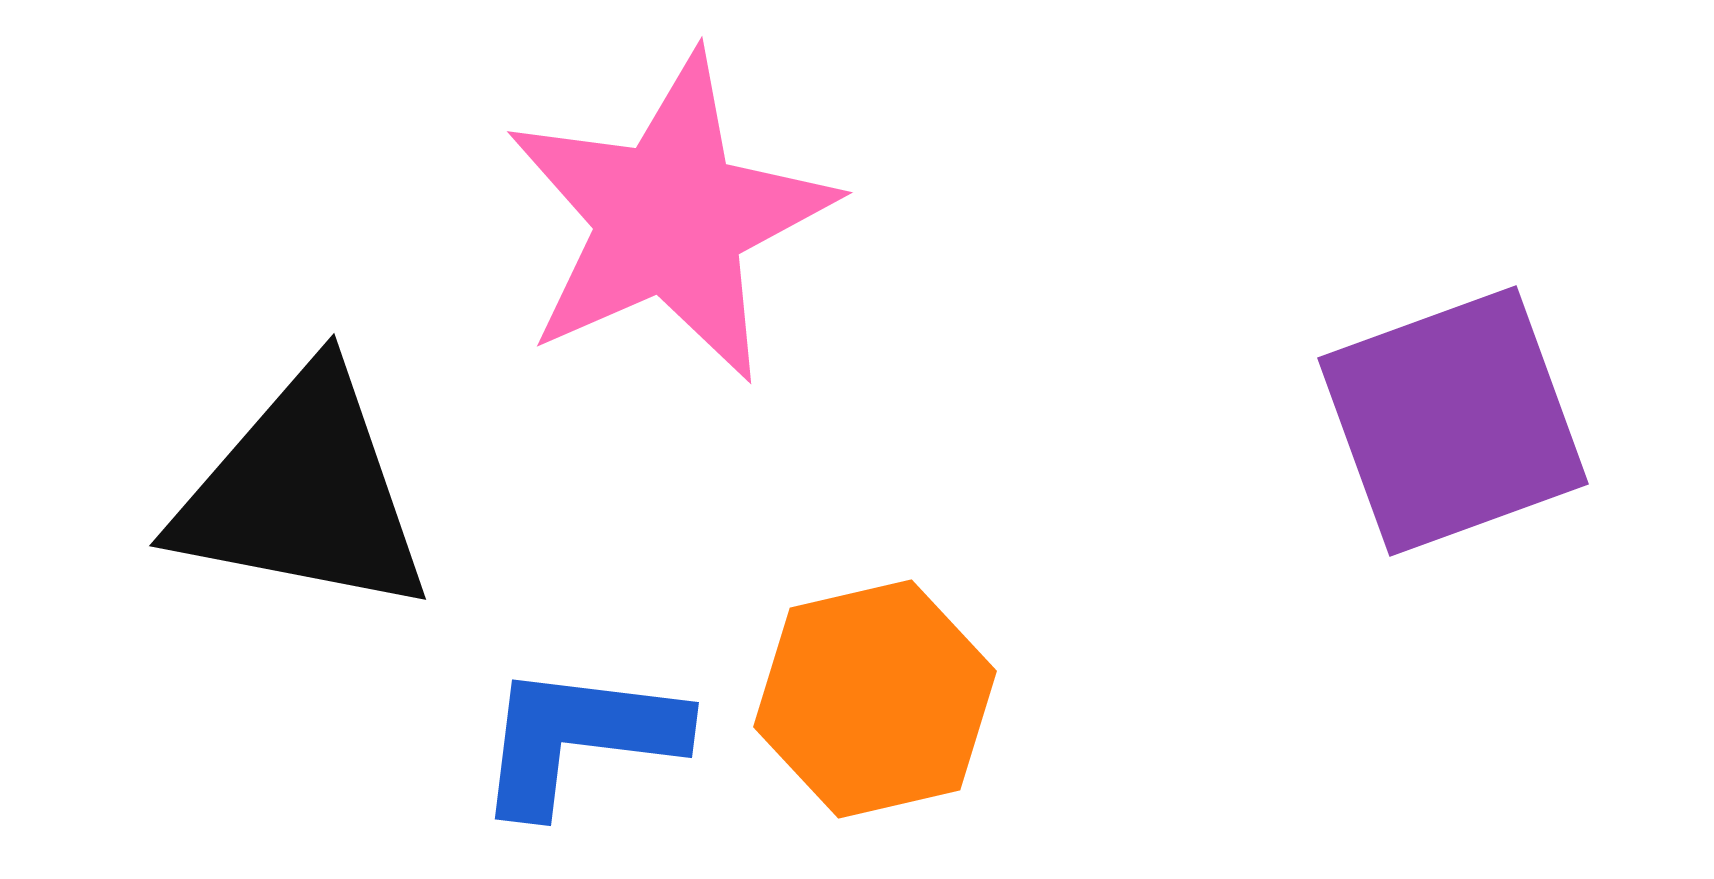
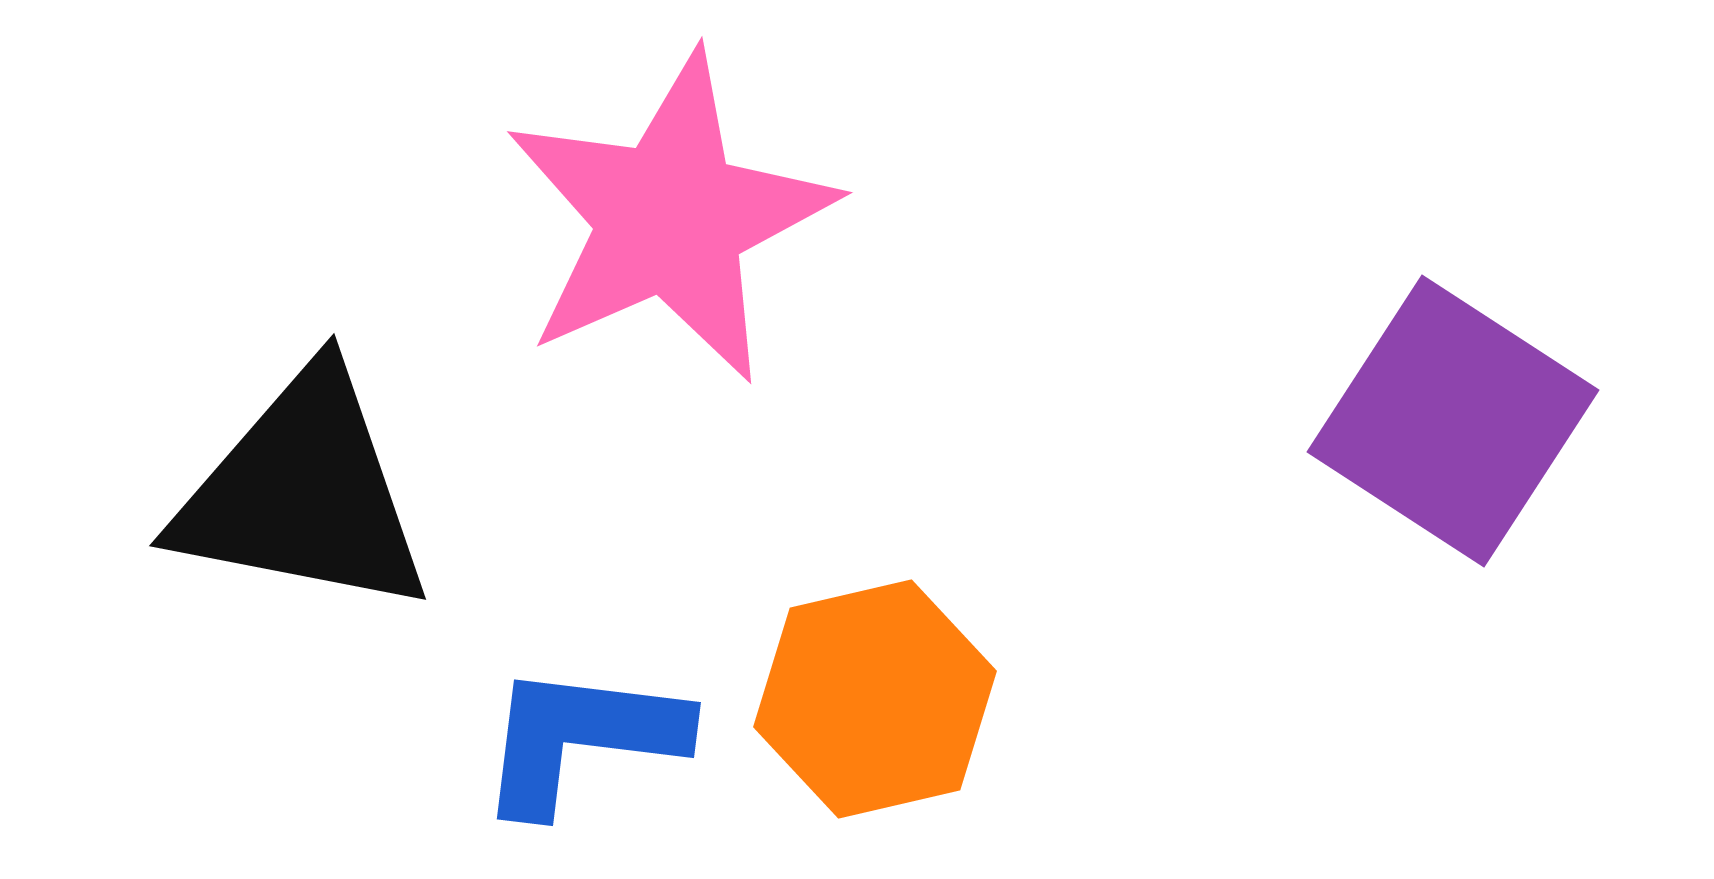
purple square: rotated 37 degrees counterclockwise
blue L-shape: moved 2 px right
